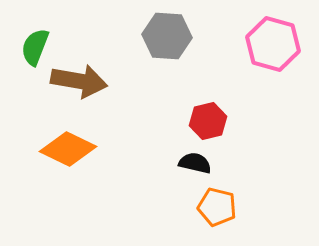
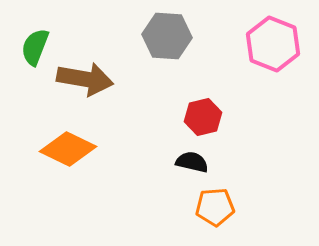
pink hexagon: rotated 6 degrees clockwise
brown arrow: moved 6 px right, 2 px up
red hexagon: moved 5 px left, 4 px up
black semicircle: moved 3 px left, 1 px up
orange pentagon: moved 2 px left; rotated 18 degrees counterclockwise
